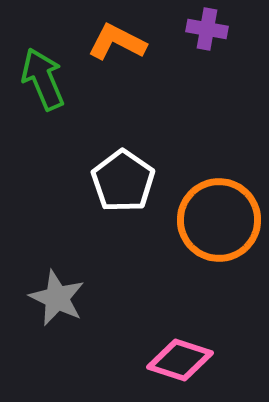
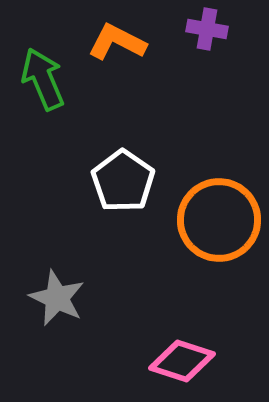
pink diamond: moved 2 px right, 1 px down
